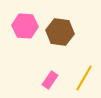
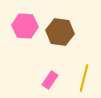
yellow line: rotated 16 degrees counterclockwise
